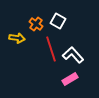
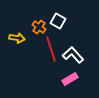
orange cross: moved 3 px right, 3 px down
